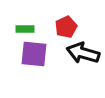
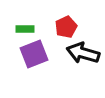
purple square: rotated 28 degrees counterclockwise
